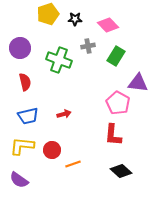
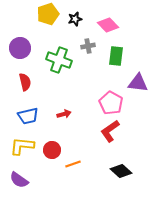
black star: rotated 16 degrees counterclockwise
green rectangle: rotated 24 degrees counterclockwise
pink pentagon: moved 7 px left
red L-shape: moved 3 px left, 4 px up; rotated 50 degrees clockwise
